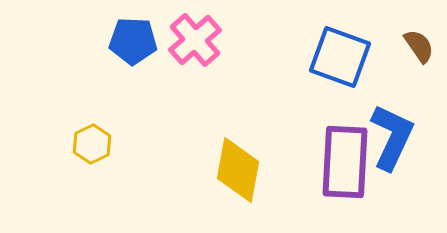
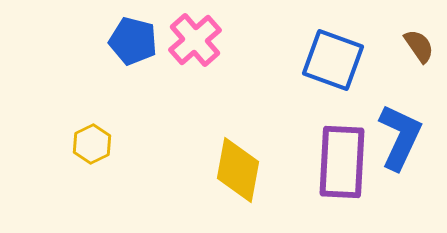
blue pentagon: rotated 12 degrees clockwise
blue square: moved 7 px left, 3 px down
blue L-shape: moved 8 px right
purple rectangle: moved 3 px left
